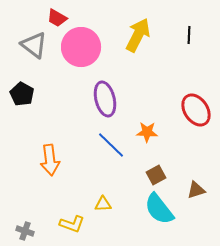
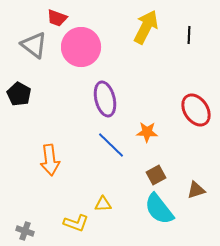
red trapezoid: rotated 10 degrees counterclockwise
yellow arrow: moved 8 px right, 8 px up
black pentagon: moved 3 px left
yellow L-shape: moved 4 px right, 1 px up
